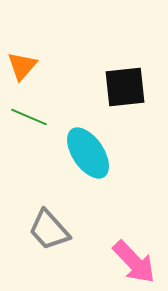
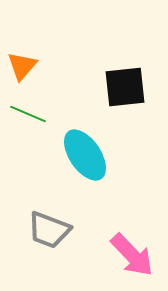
green line: moved 1 px left, 3 px up
cyan ellipse: moved 3 px left, 2 px down
gray trapezoid: rotated 27 degrees counterclockwise
pink arrow: moved 2 px left, 7 px up
